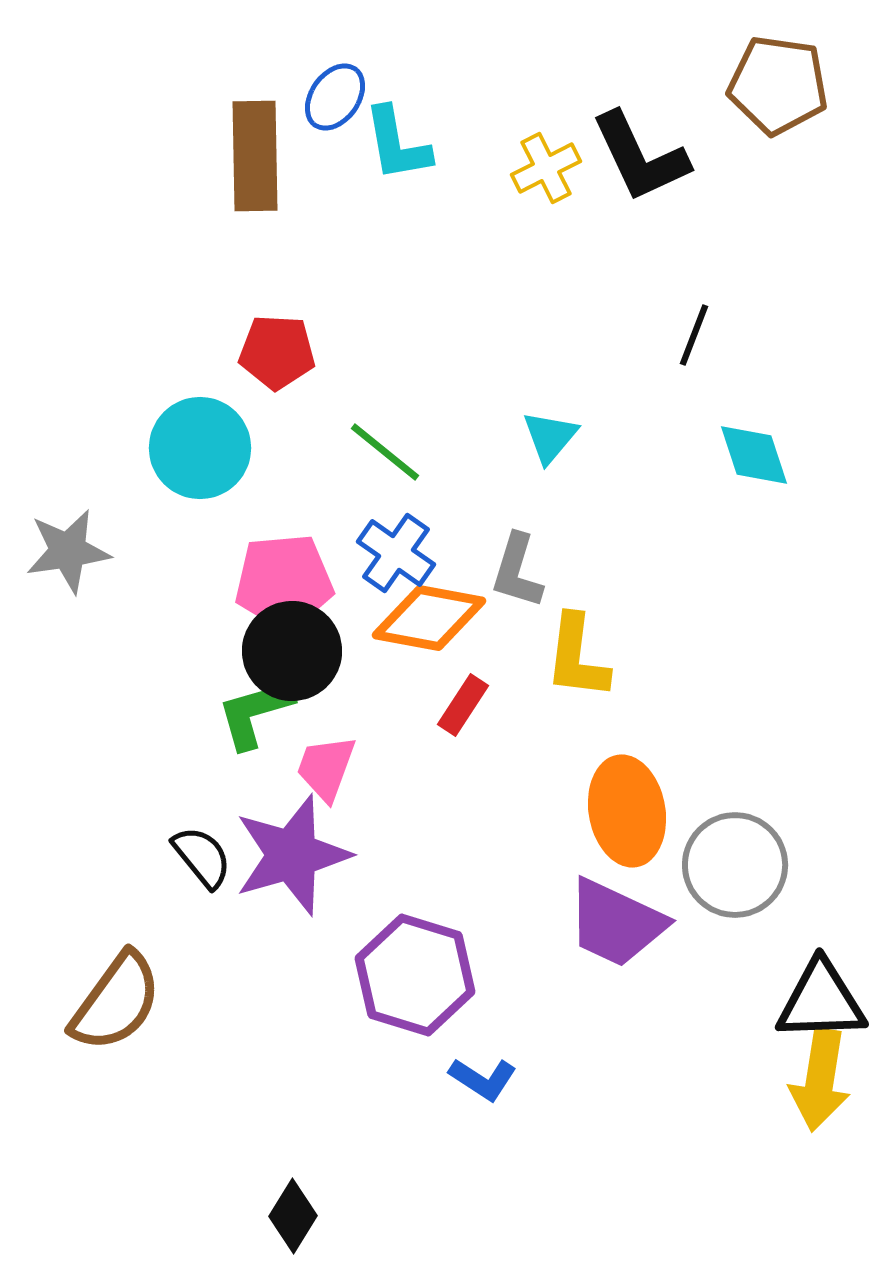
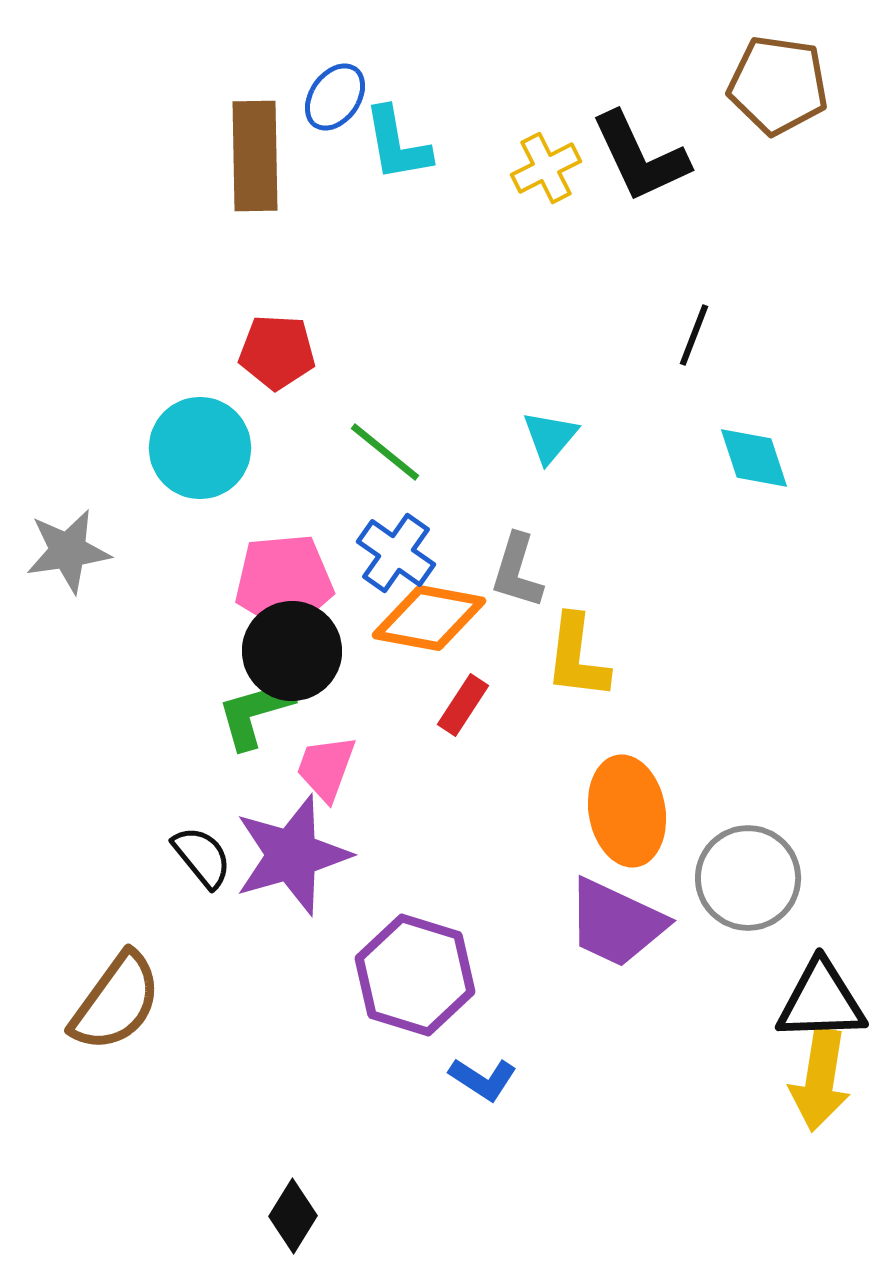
cyan diamond: moved 3 px down
gray circle: moved 13 px right, 13 px down
